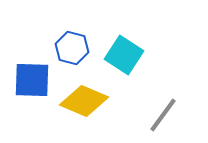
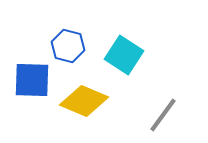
blue hexagon: moved 4 px left, 2 px up
